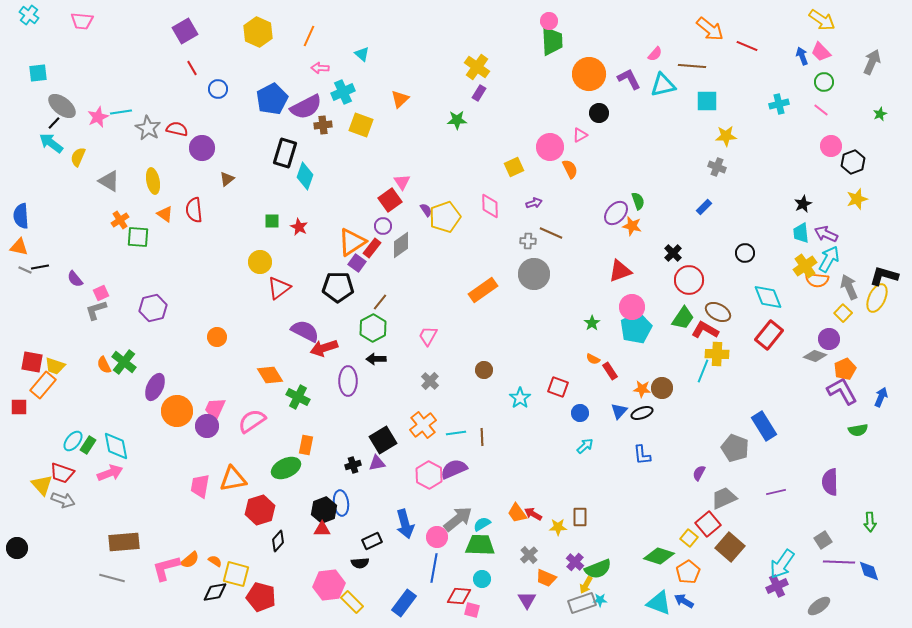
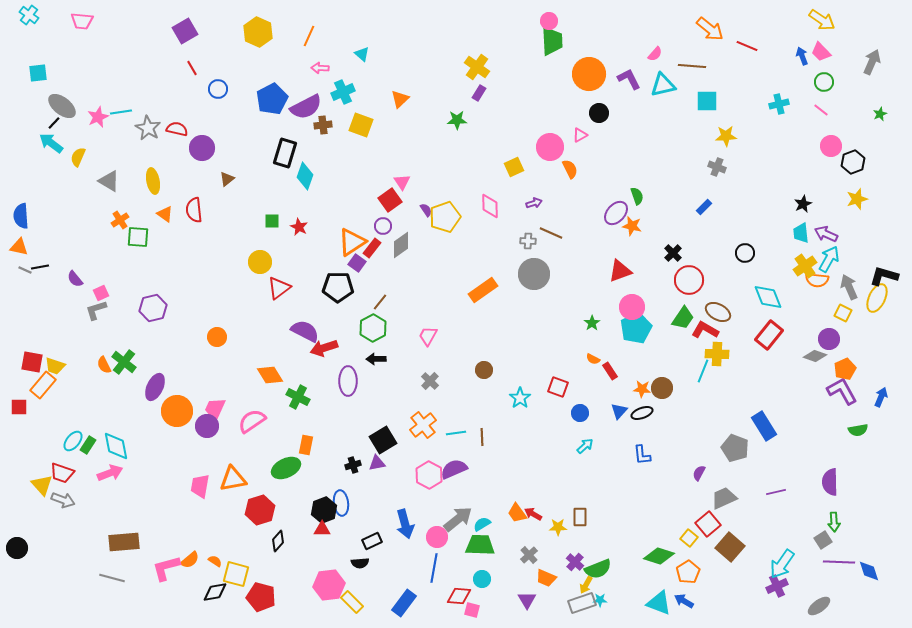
green semicircle at (638, 201): moved 1 px left, 5 px up
yellow square at (843, 313): rotated 18 degrees counterclockwise
green arrow at (870, 522): moved 36 px left
